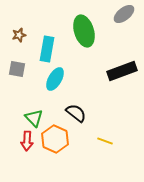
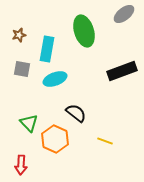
gray square: moved 5 px right
cyan ellipse: rotated 40 degrees clockwise
green triangle: moved 5 px left, 5 px down
red arrow: moved 6 px left, 24 px down
